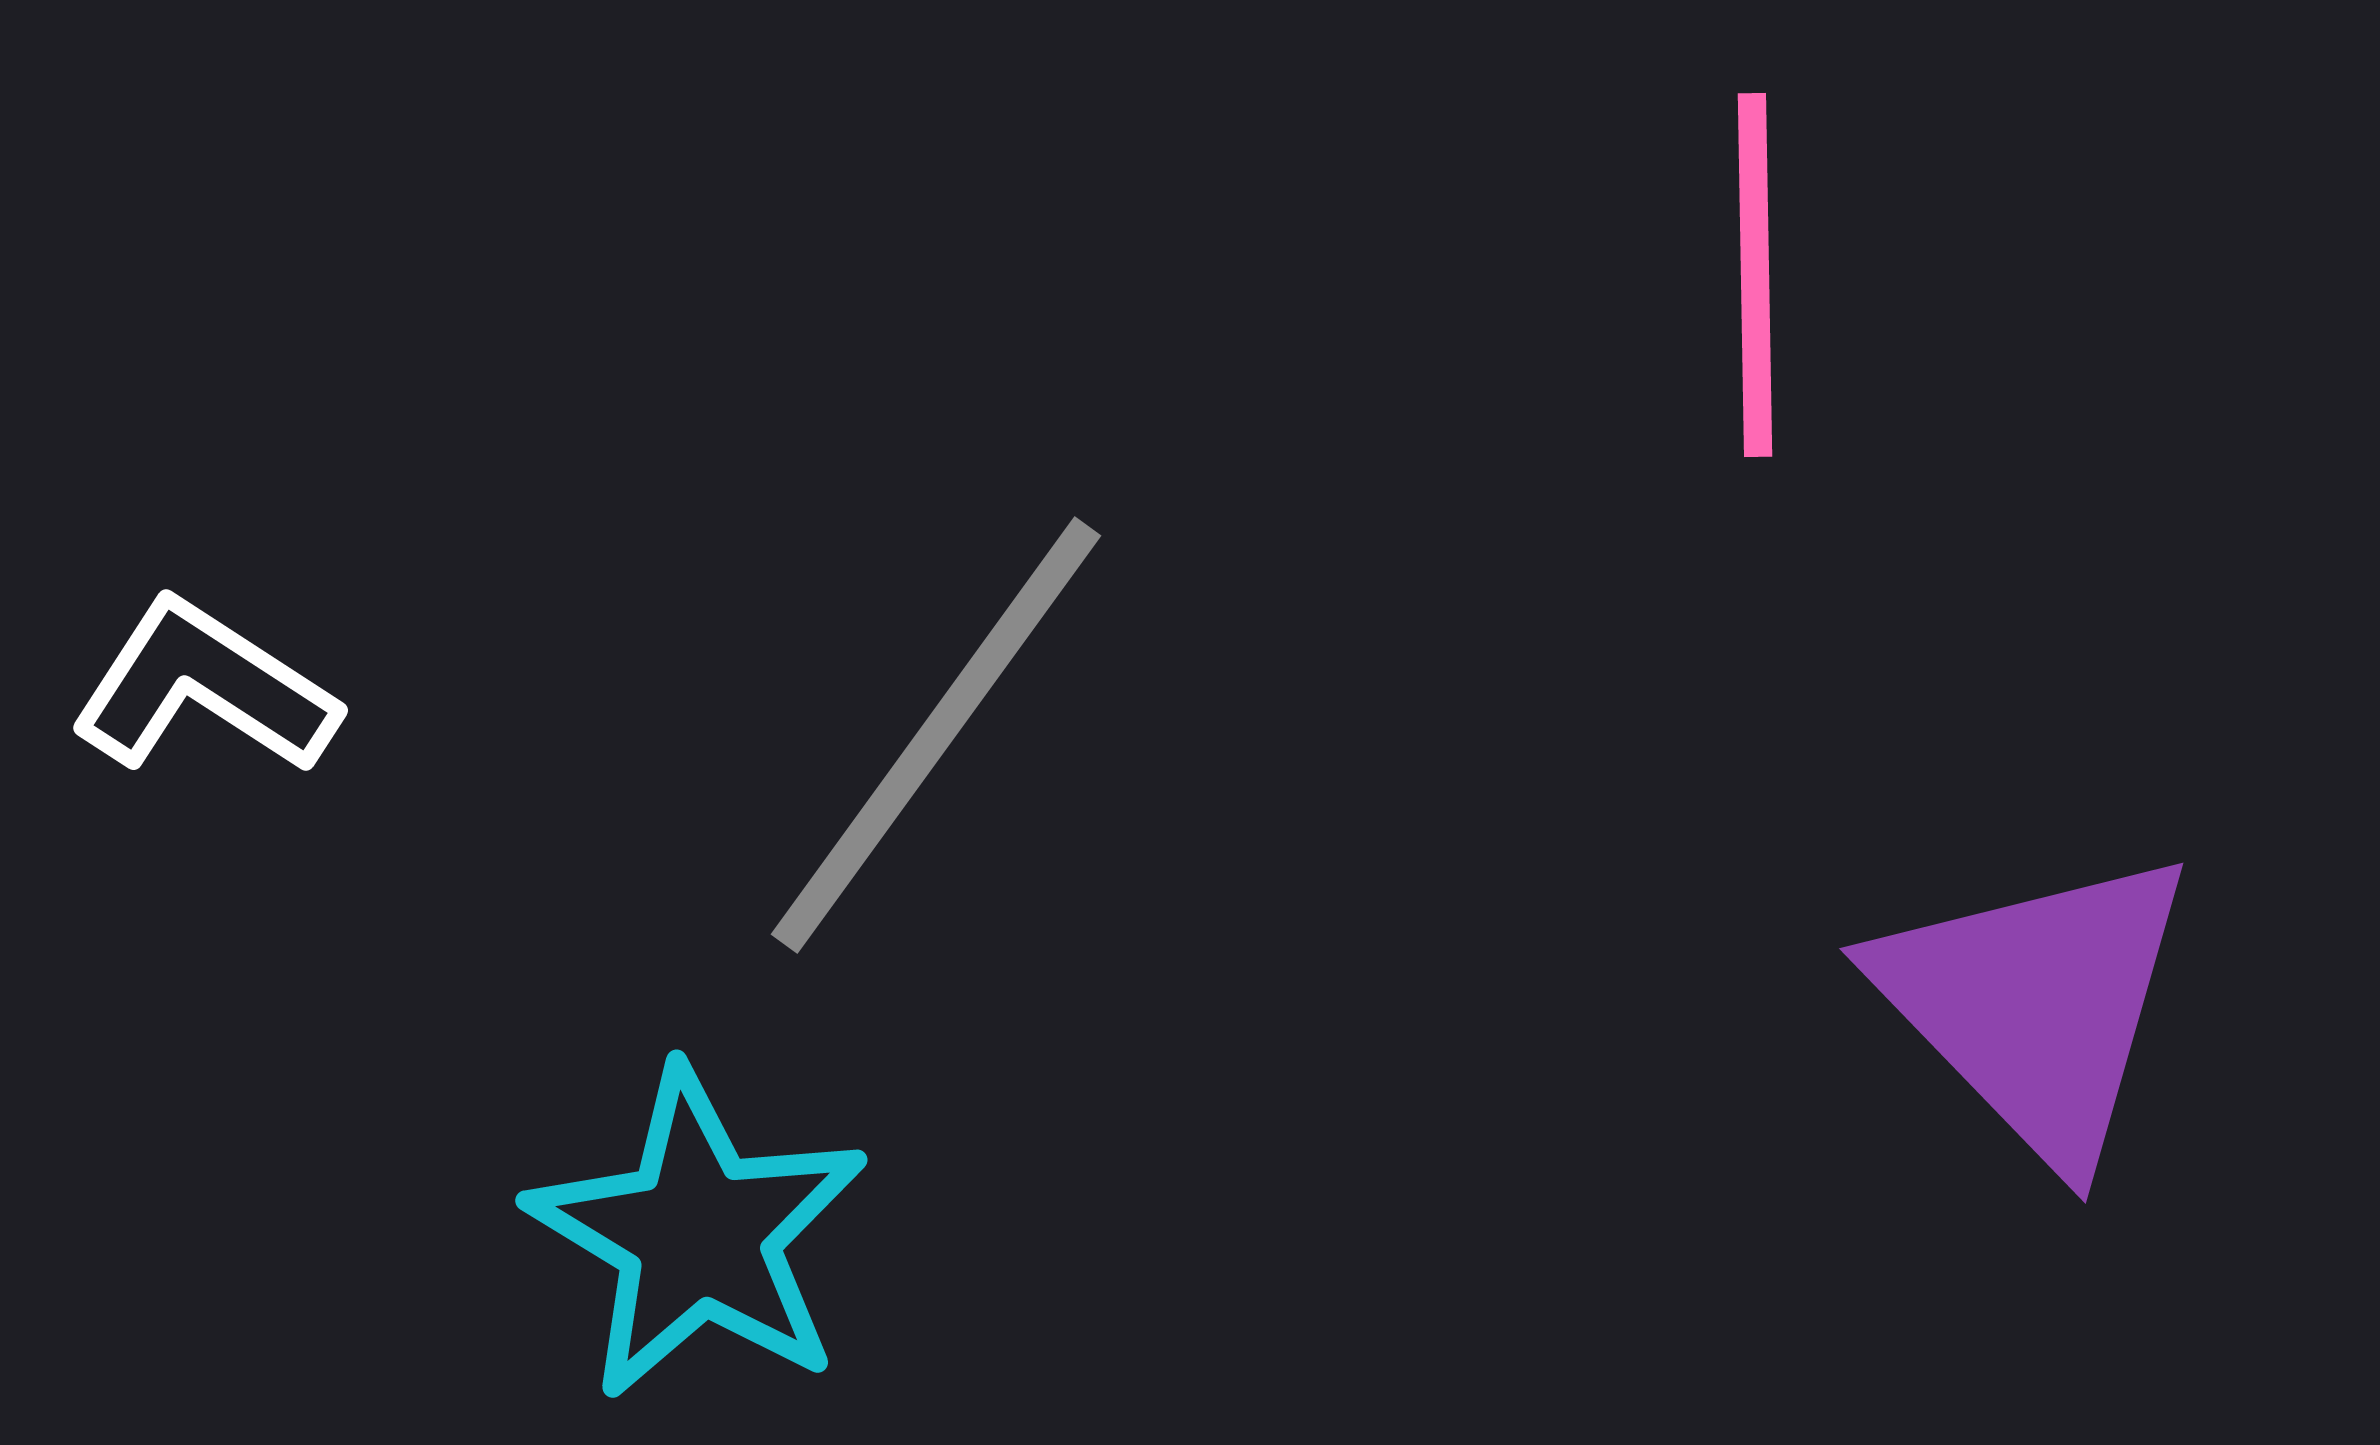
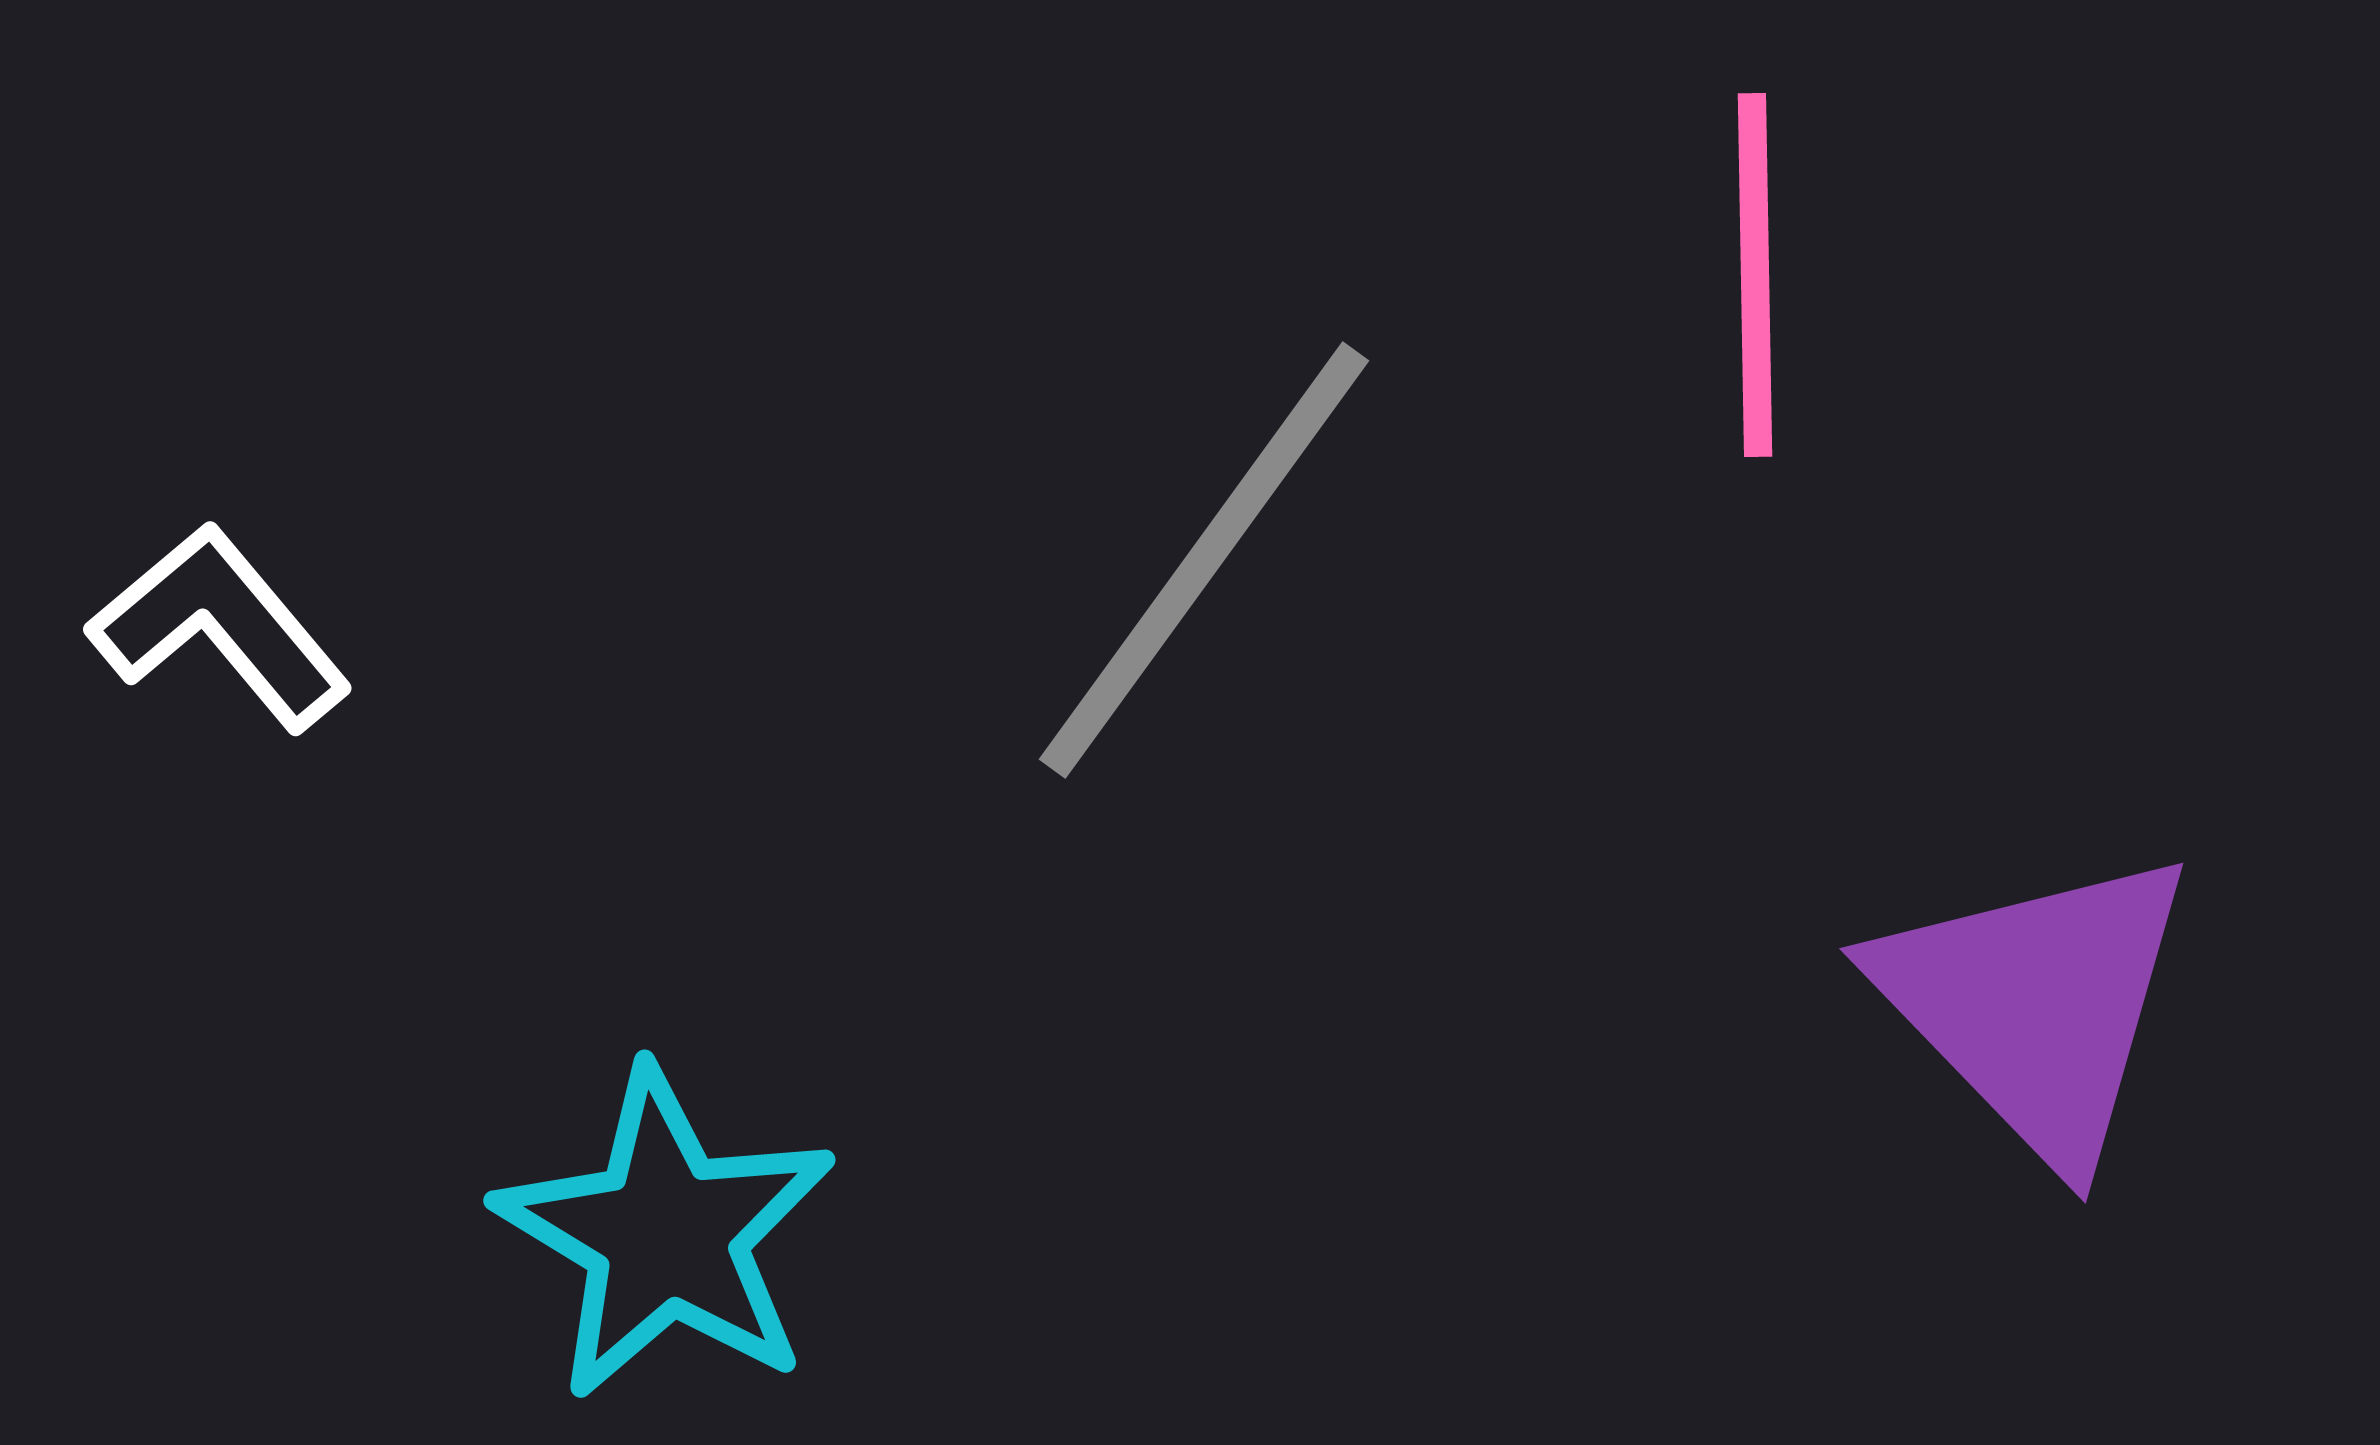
white L-shape: moved 16 px right, 61 px up; rotated 17 degrees clockwise
gray line: moved 268 px right, 175 px up
cyan star: moved 32 px left
